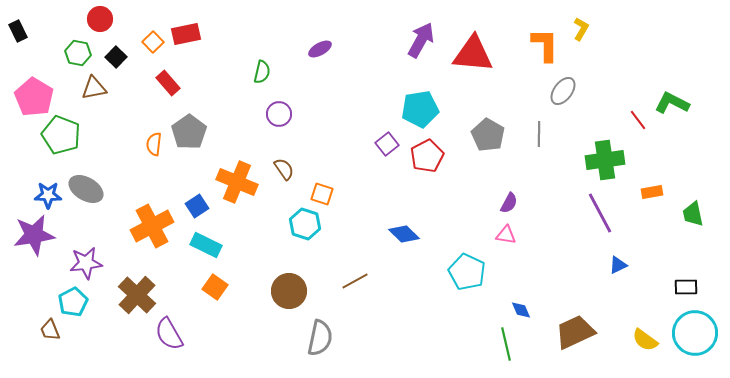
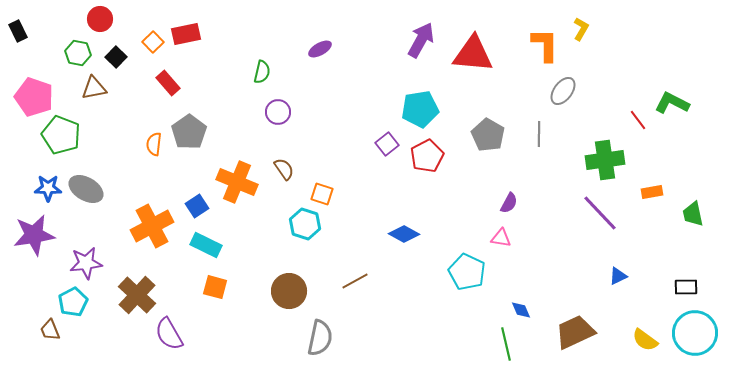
pink pentagon at (34, 97): rotated 12 degrees counterclockwise
purple circle at (279, 114): moved 1 px left, 2 px up
blue star at (48, 195): moved 7 px up
purple line at (600, 213): rotated 15 degrees counterclockwise
blue diamond at (404, 234): rotated 16 degrees counterclockwise
pink triangle at (506, 235): moved 5 px left, 3 px down
blue triangle at (618, 265): moved 11 px down
orange square at (215, 287): rotated 20 degrees counterclockwise
